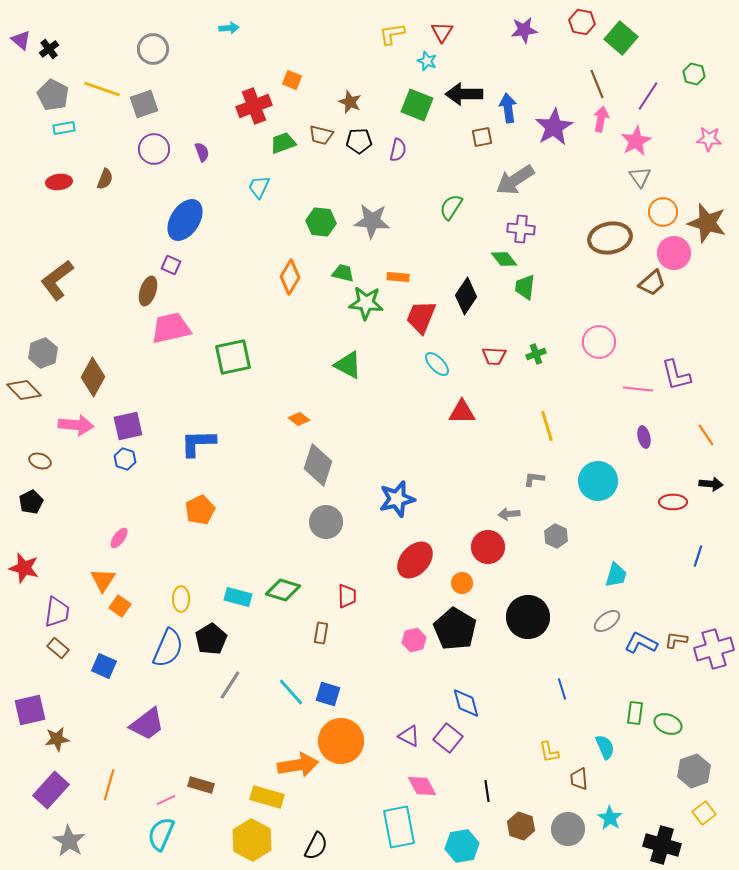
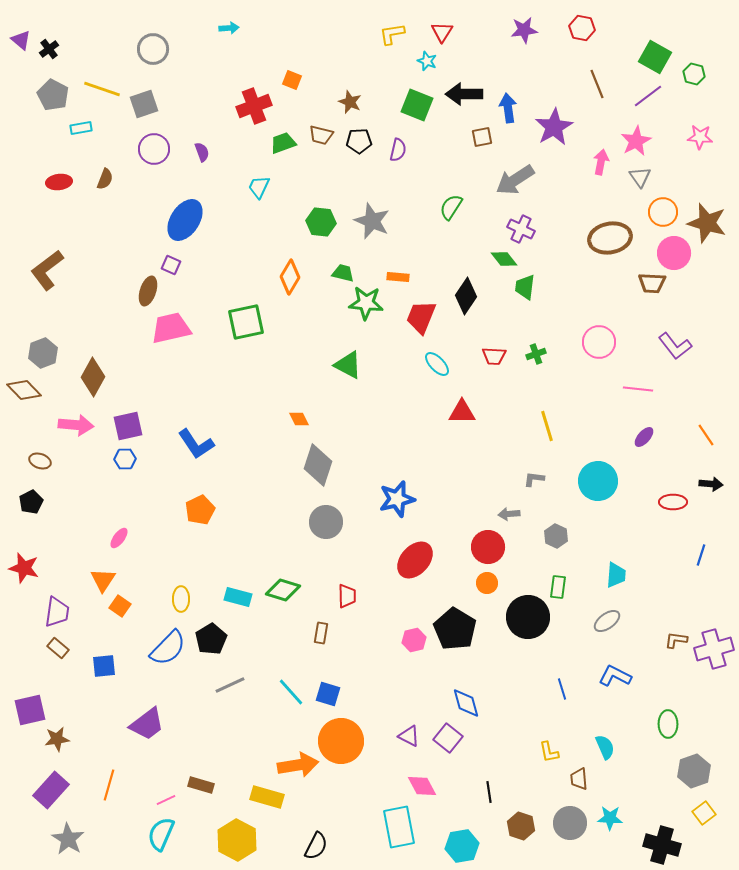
red hexagon at (582, 22): moved 6 px down
green square at (621, 38): moved 34 px right, 19 px down; rotated 12 degrees counterclockwise
purple line at (648, 96): rotated 20 degrees clockwise
pink arrow at (601, 119): moved 43 px down
cyan rectangle at (64, 128): moved 17 px right
pink star at (709, 139): moved 9 px left, 2 px up
gray star at (372, 221): rotated 18 degrees clockwise
purple cross at (521, 229): rotated 20 degrees clockwise
brown L-shape at (57, 280): moved 10 px left, 10 px up
brown trapezoid at (652, 283): rotated 44 degrees clockwise
green square at (233, 357): moved 13 px right, 35 px up
purple L-shape at (676, 375): moved 1 px left, 29 px up; rotated 24 degrees counterclockwise
orange diamond at (299, 419): rotated 25 degrees clockwise
purple ellipse at (644, 437): rotated 55 degrees clockwise
blue L-shape at (198, 443): moved 2 px left, 1 px down; rotated 123 degrees counterclockwise
blue hexagon at (125, 459): rotated 20 degrees counterclockwise
blue line at (698, 556): moved 3 px right, 1 px up
cyan trapezoid at (616, 575): rotated 12 degrees counterclockwise
orange circle at (462, 583): moved 25 px right
blue L-shape at (641, 643): moved 26 px left, 33 px down
blue semicircle at (168, 648): rotated 21 degrees clockwise
blue square at (104, 666): rotated 30 degrees counterclockwise
gray line at (230, 685): rotated 32 degrees clockwise
green rectangle at (635, 713): moved 77 px left, 126 px up
green ellipse at (668, 724): rotated 68 degrees clockwise
black line at (487, 791): moved 2 px right, 1 px down
cyan star at (610, 818): rotated 30 degrees counterclockwise
gray circle at (568, 829): moved 2 px right, 6 px up
yellow hexagon at (252, 840): moved 15 px left
gray star at (69, 841): moved 1 px left, 2 px up
